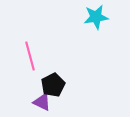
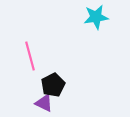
purple triangle: moved 2 px right, 1 px down
